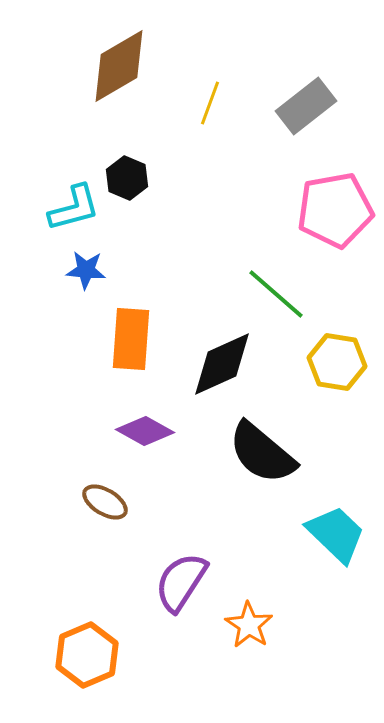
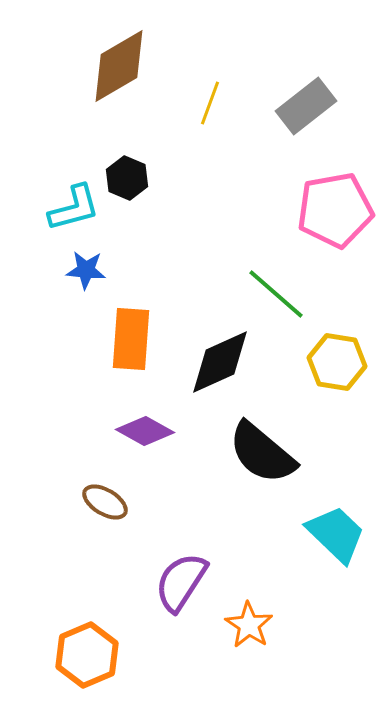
black diamond: moved 2 px left, 2 px up
